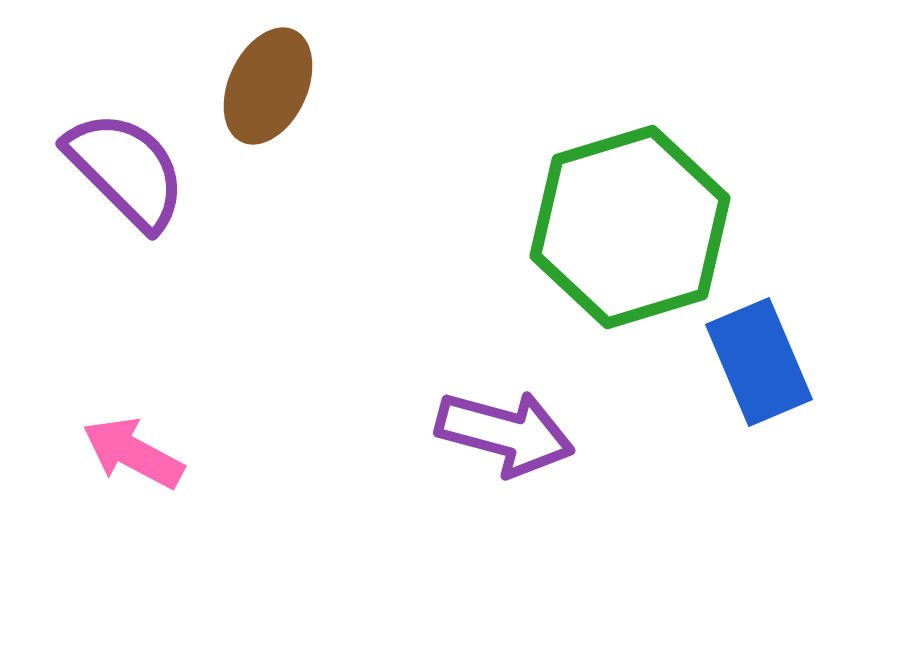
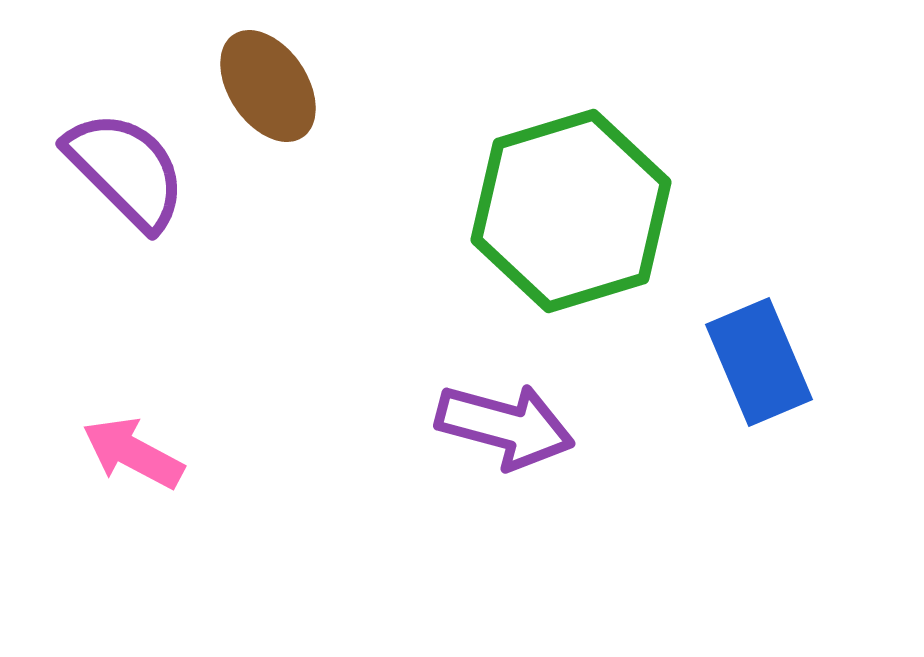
brown ellipse: rotated 59 degrees counterclockwise
green hexagon: moved 59 px left, 16 px up
purple arrow: moved 7 px up
